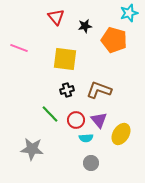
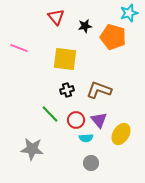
orange pentagon: moved 1 px left, 3 px up
